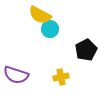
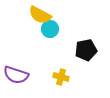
black pentagon: rotated 15 degrees clockwise
yellow cross: rotated 28 degrees clockwise
